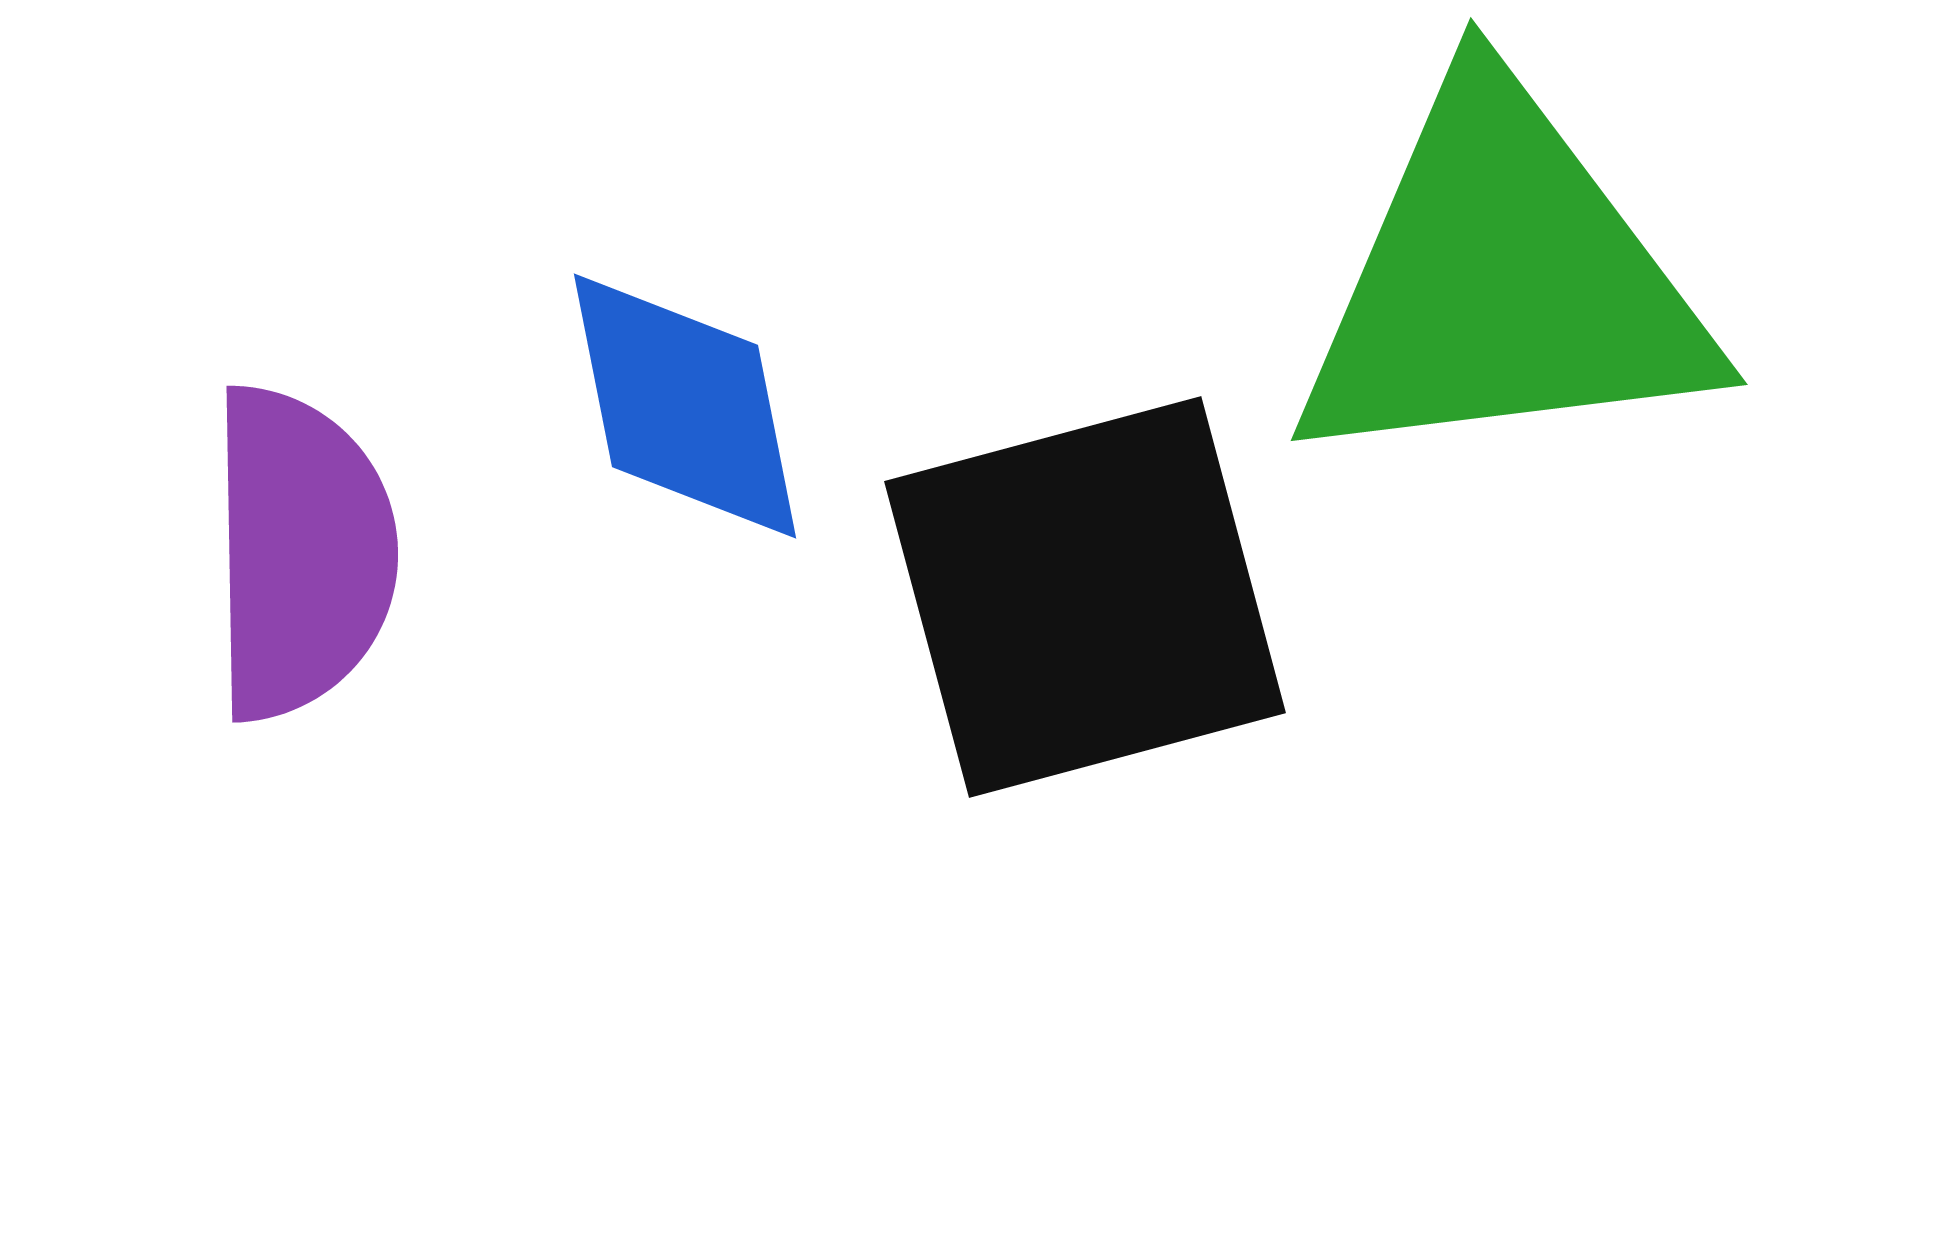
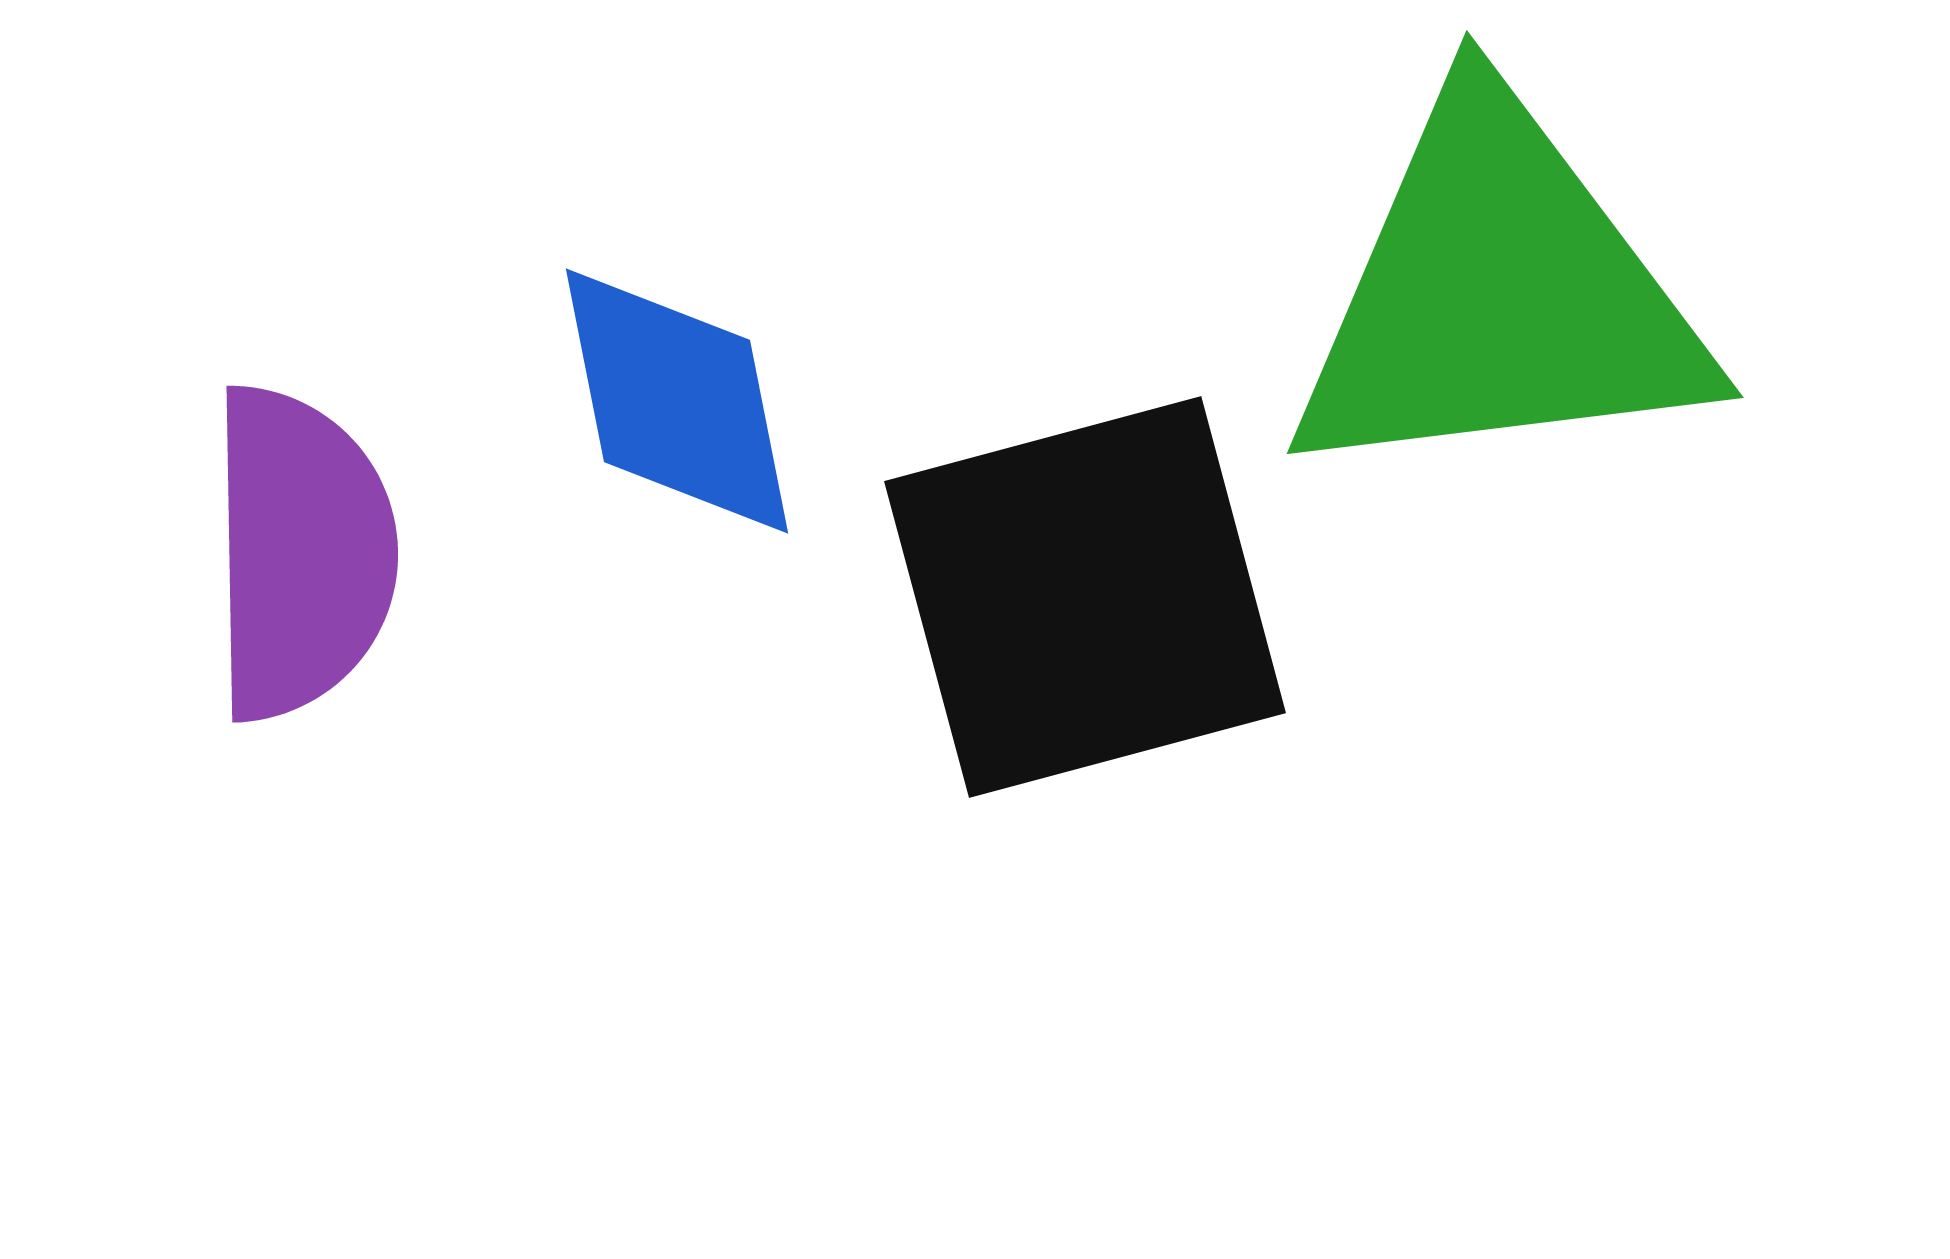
green triangle: moved 4 px left, 13 px down
blue diamond: moved 8 px left, 5 px up
